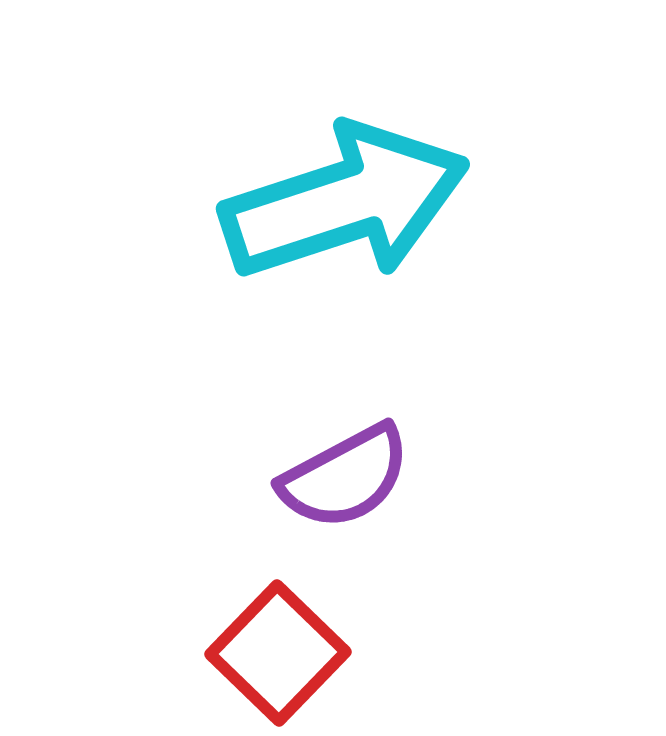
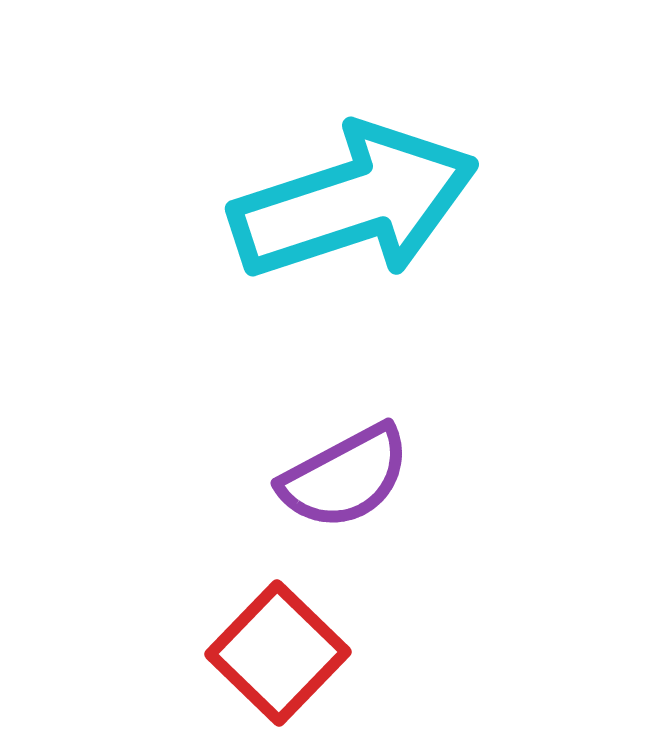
cyan arrow: moved 9 px right
